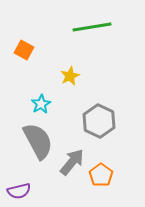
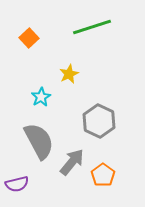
green line: rotated 9 degrees counterclockwise
orange square: moved 5 px right, 12 px up; rotated 18 degrees clockwise
yellow star: moved 1 px left, 2 px up
cyan star: moved 7 px up
gray semicircle: moved 1 px right
orange pentagon: moved 2 px right
purple semicircle: moved 2 px left, 7 px up
